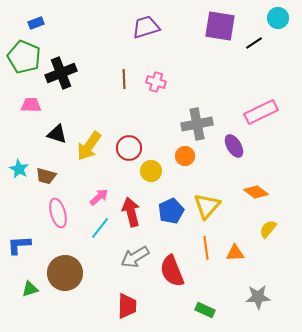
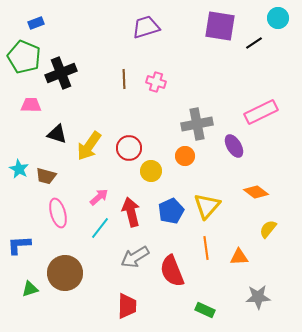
orange triangle: moved 4 px right, 4 px down
